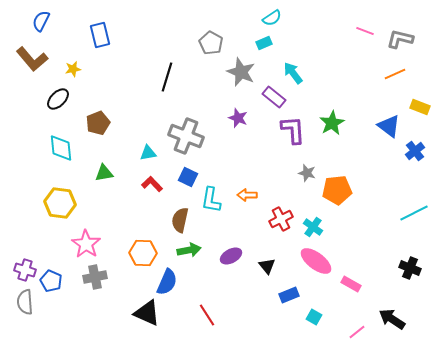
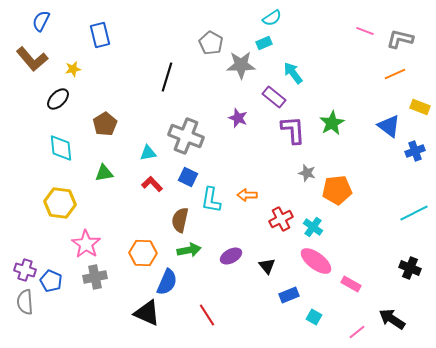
gray star at (241, 72): moved 7 px up; rotated 24 degrees counterclockwise
brown pentagon at (98, 123): moved 7 px right, 1 px down; rotated 10 degrees counterclockwise
blue cross at (415, 151): rotated 18 degrees clockwise
